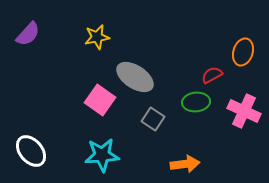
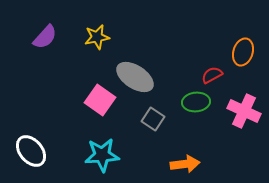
purple semicircle: moved 17 px right, 3 px down
